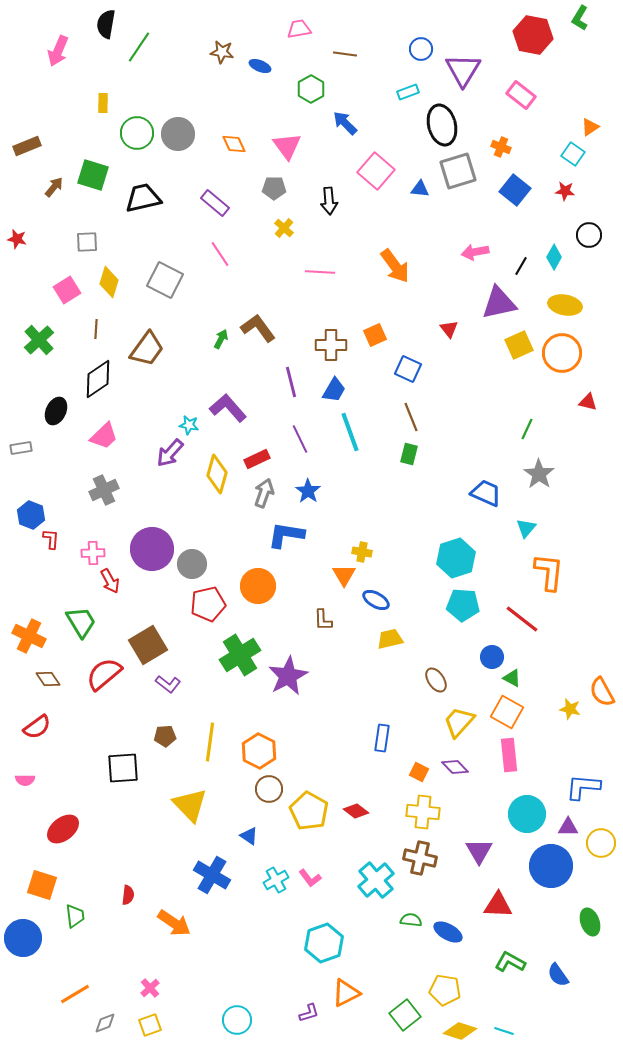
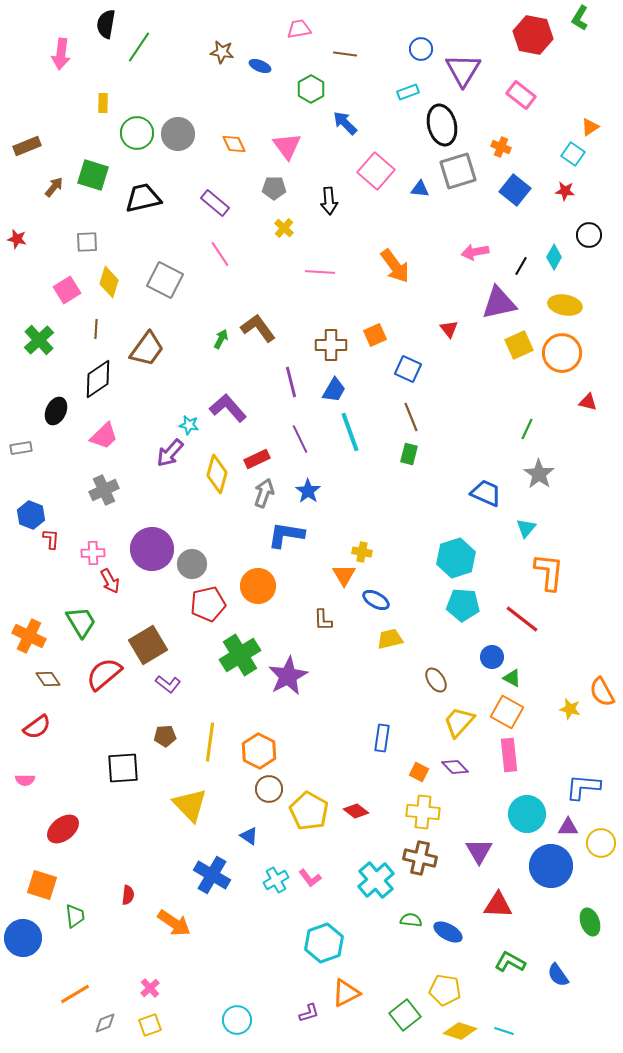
pink arrow at (58, 51): moved 3 px right, 3 px down; rotated 16 degrees counterclockwise
